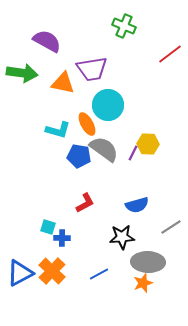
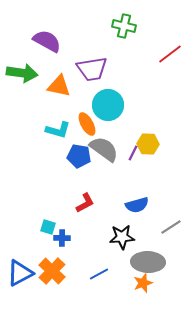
green cross: rotated 10 degrees counterclockwise
orange triangle: moved 4 px left, 3 px down
